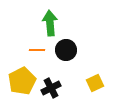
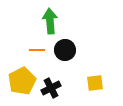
green arrow: moved 2 px up
black circle: moved 1 px left
yellow square: rotated 18 degrees clockwise
